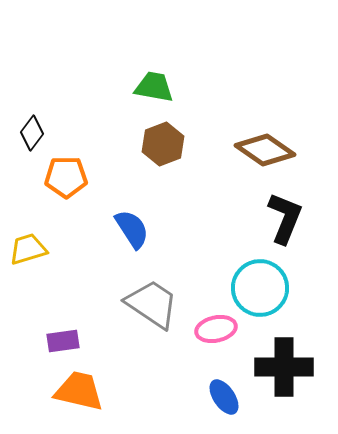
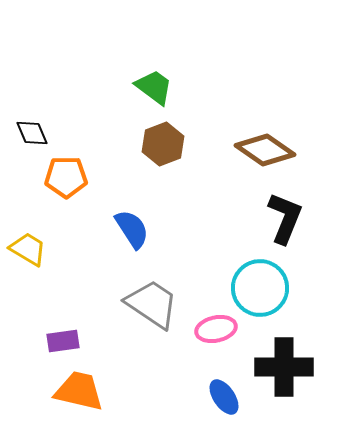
green trapezoid: rotated 27 degrees clockwise
black diamond: rotated 60 degrees counterclockwise
yellow trapezoid: rotated 48 degrees clockwise
